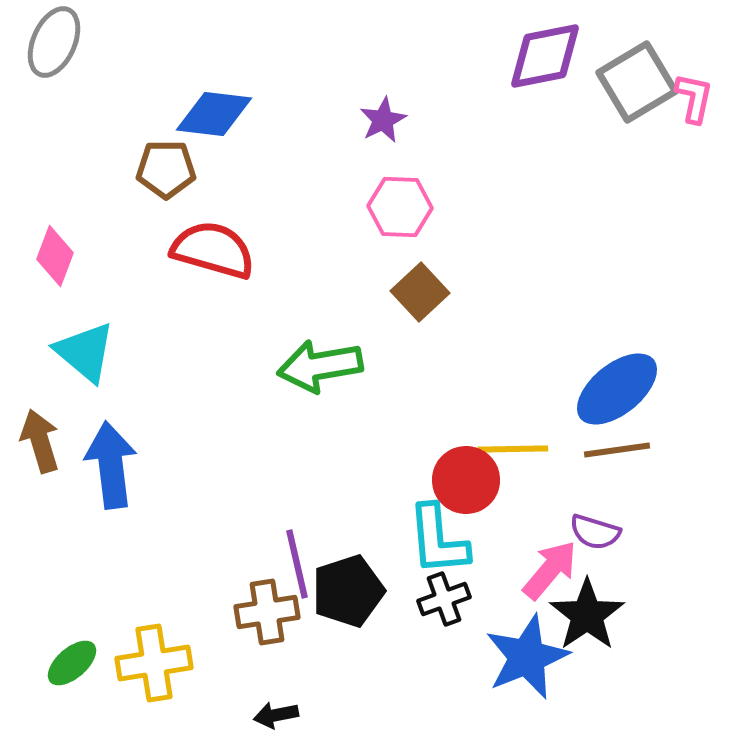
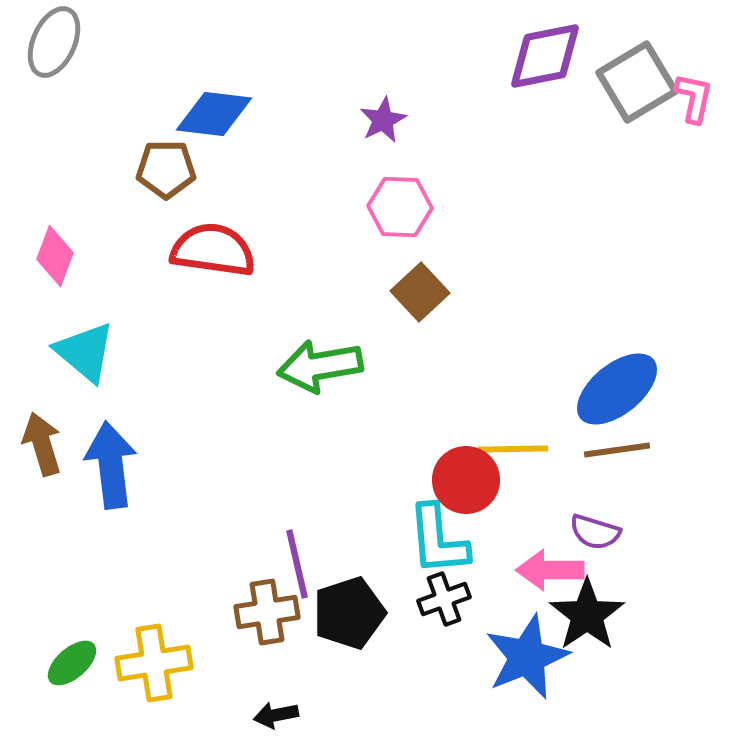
red semicircle: rotated 8 degrees counterclockwise
brown arrow: moved 2 px right, 3 px down
pink arrow: rotated 130 degrees counterclockwise
black pentagon: moved 1 px right, 22 px down
